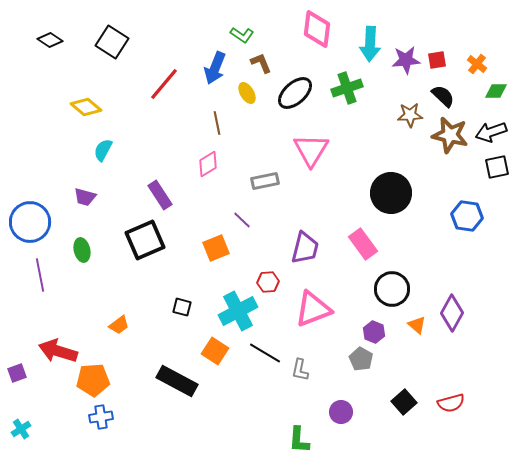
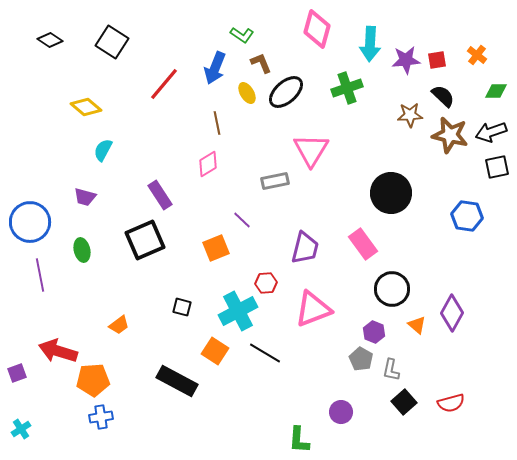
pink diamond at (317, 29): rotated 9 degrees clockwise
orange cross at (477, 64): moved 9 px up
black ellipse at (295, 93): moved 9 px left, 1 px up
gray rectangle at (265, 181): moved 10 px right
red hexagon at (268, 282): moved 2 px left, 1 px down
gray L-shape at (300, 370): moved 91 px right
